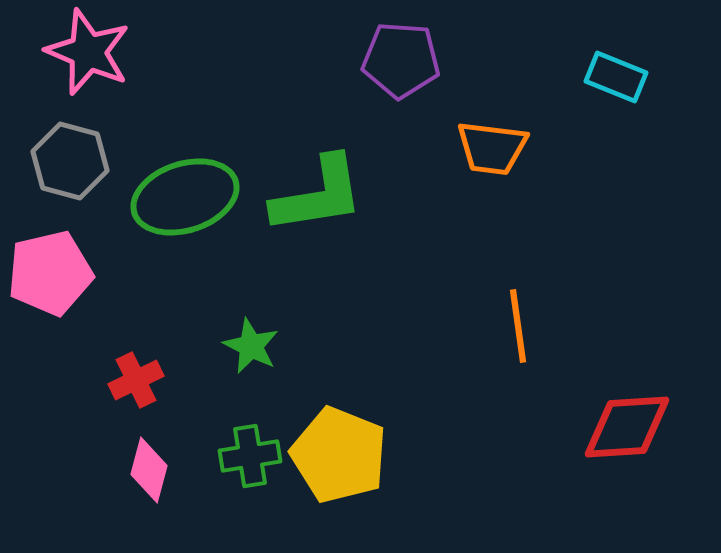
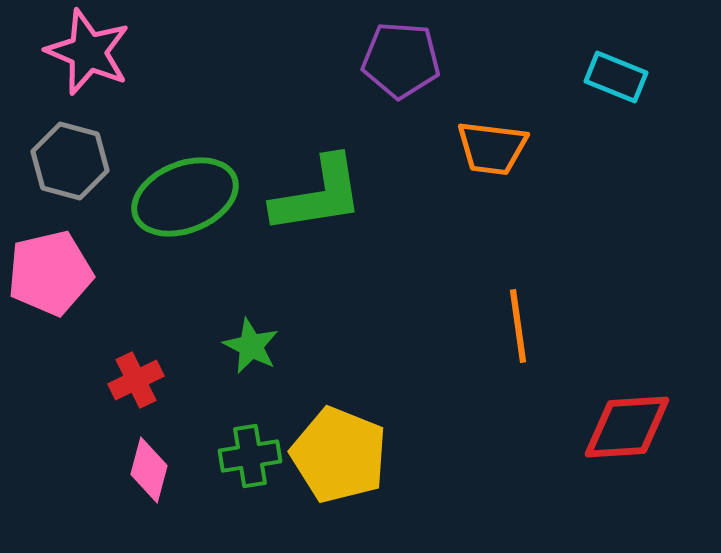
green ellipse: rotated 4 degrees counterclockwise
